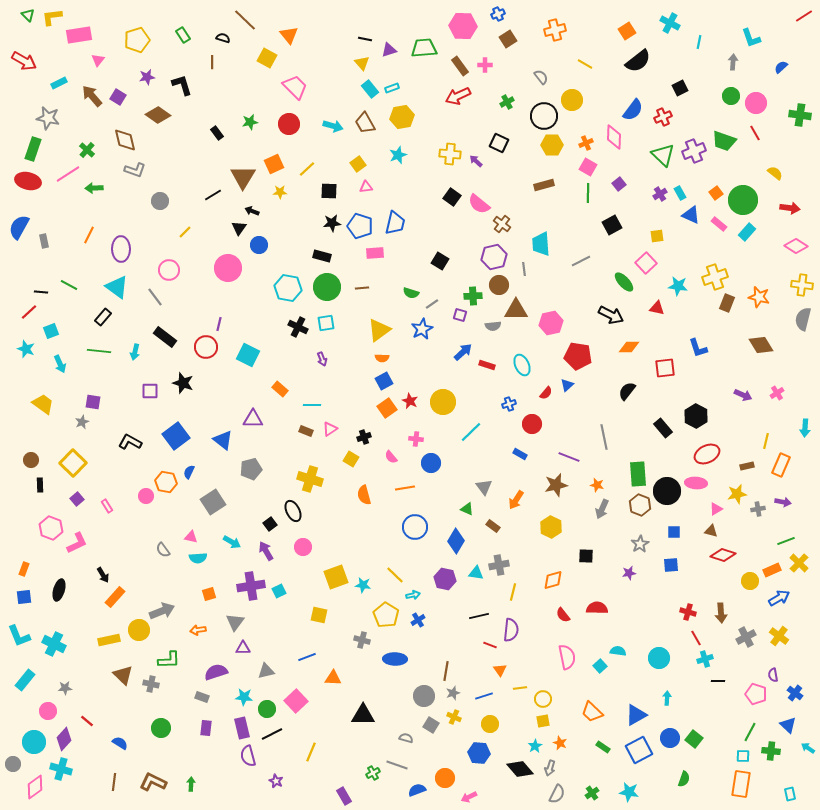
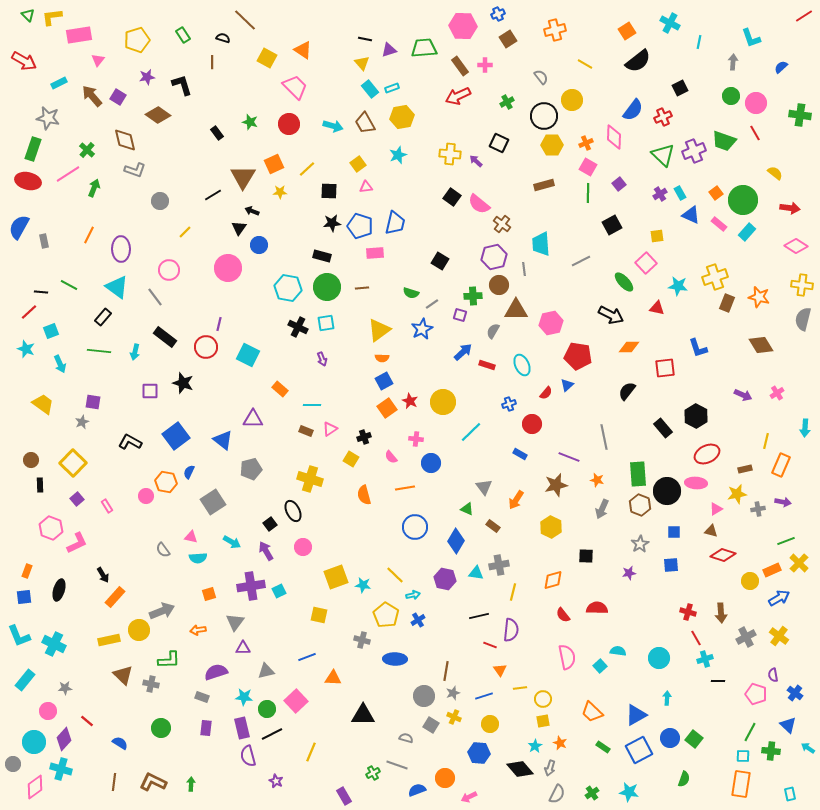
orange triangle at (289, 35): moved 14 px right, 15 px down; rotated 18 degrees counterclockwise
green star at (250, 122): rotated 28 degrees clockwise
green arrow at (94, 188): rotated 114 degrees clockwise
gray semicircle at (493, 326): moved 5 px down; rotated 126 degrees clockwise
brown rectangle at (747, 466): moved 2 px left, 3 px down
orange star at (597, 485): moved 5 px up
orange rectangle at (24, 569): moved 3 px right, 2 px down
